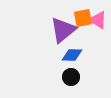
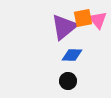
pink triangle: rotated 18 degrees clockwise
purple triangle: moved 1 px right, 3 px up
black circle: moved 3 px left, 4 px down
